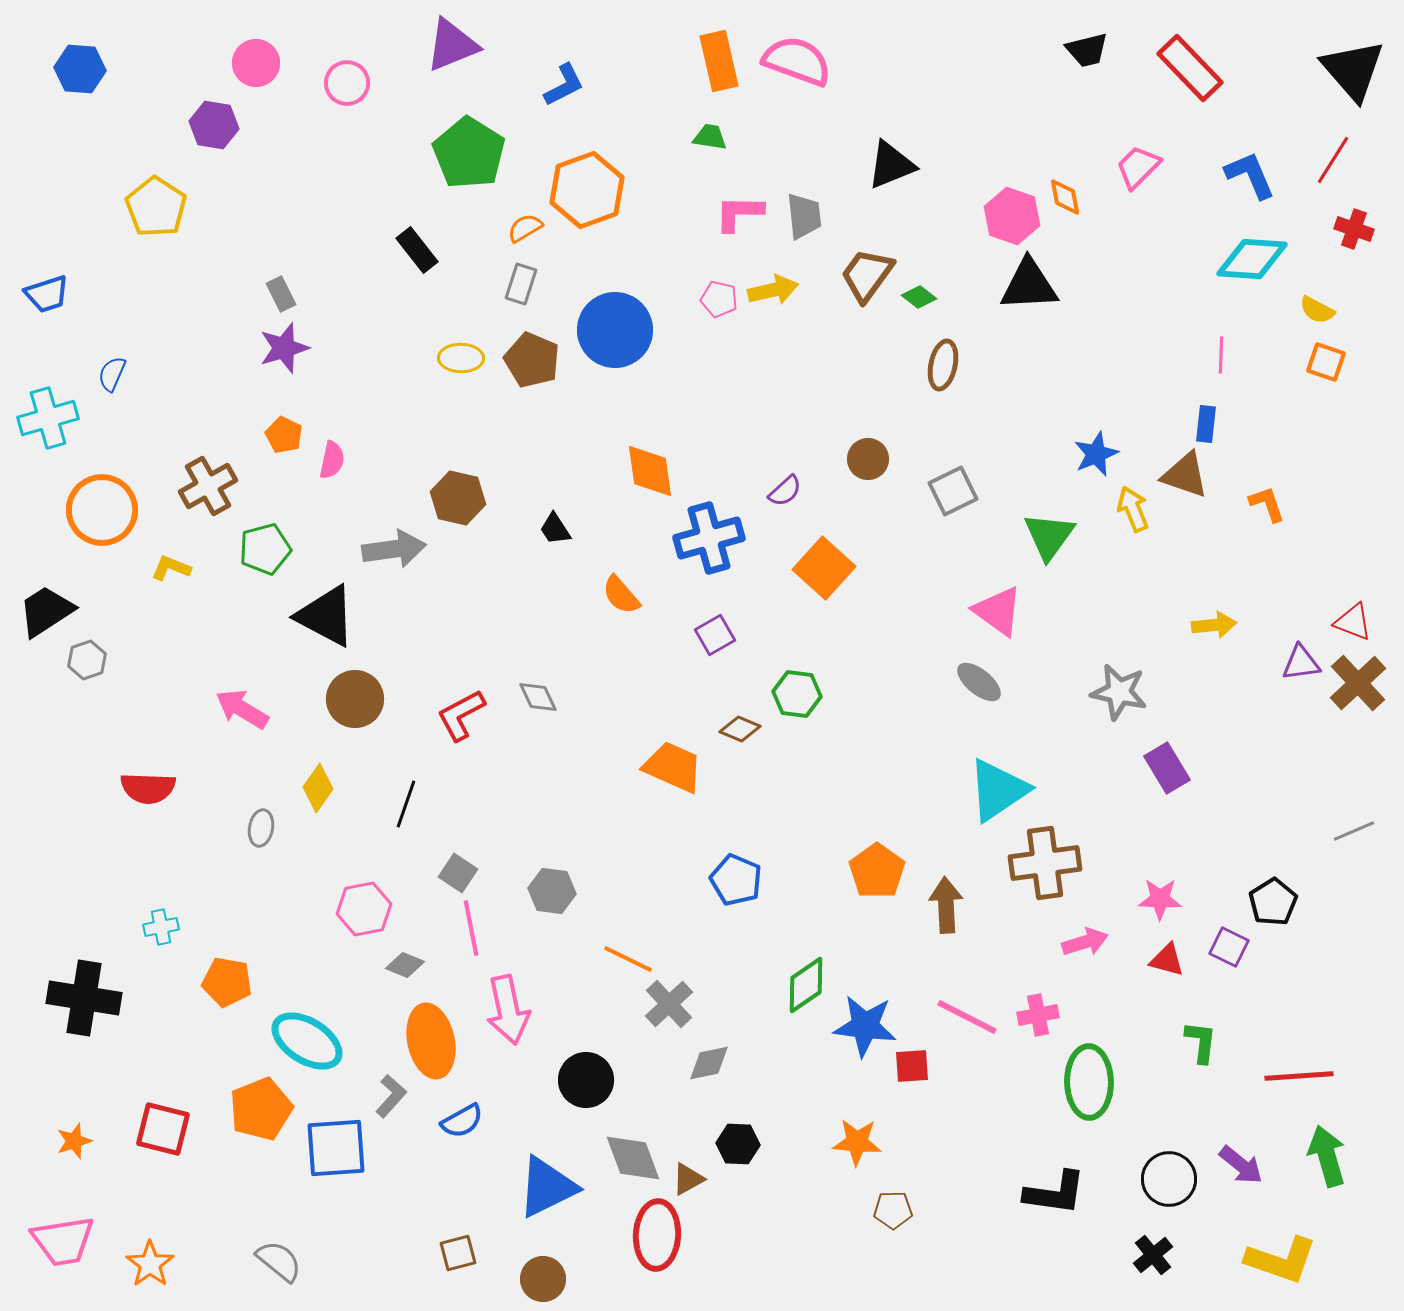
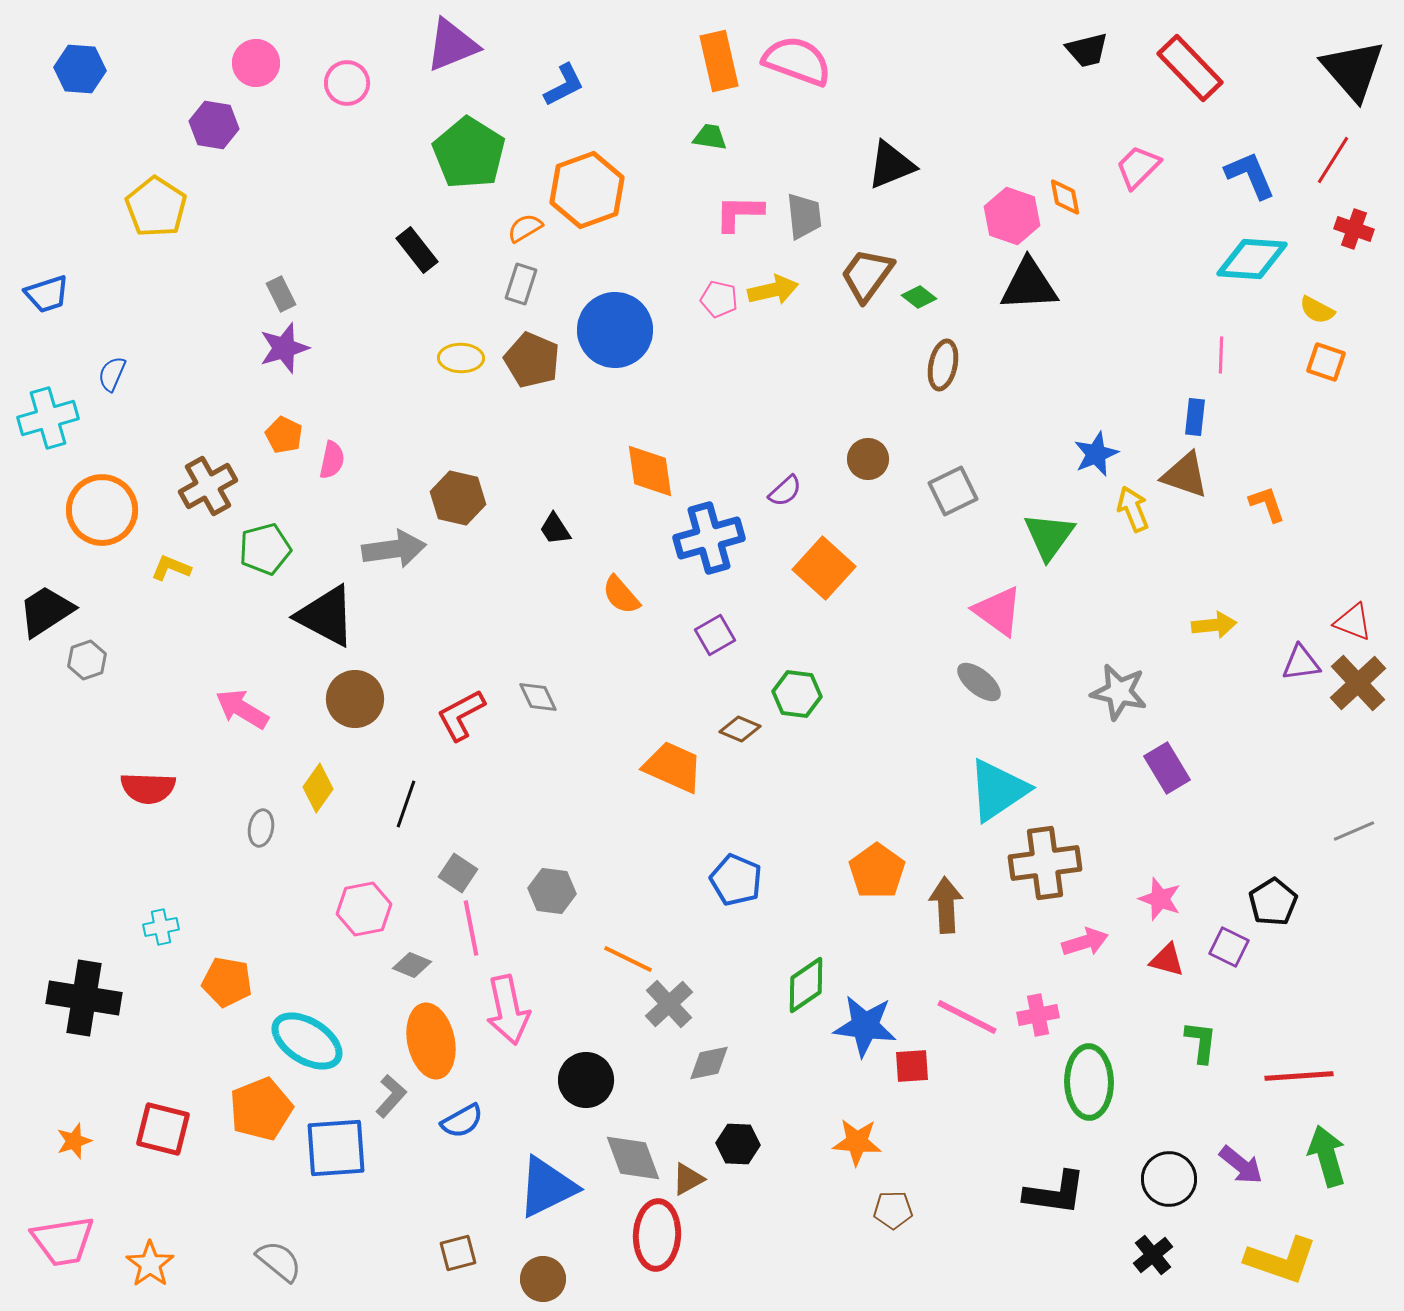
blue rectangle at (1206, 424): moved 11 px left, 7 px up
pink star at (1160, 899): rotated 18 degrees clockwise
gray diamond at (405, 965): moved 7 px right
